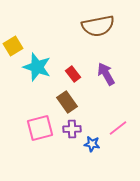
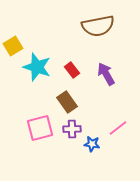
red rectangle: moved 1 px left, 4 px up
